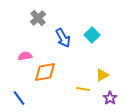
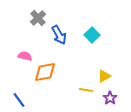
blue arrow: moved 4 px left, 3 px up
pink semicircle: rotated 24 degrees clockwise
yellow triangle: moved 2 px right, 1 px down
yellow line: moved 3 px right, 1 px down
blue line: moved 2 px down
